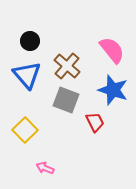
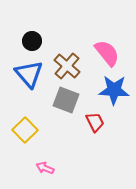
black circle: moved 2 px right
pink semicircle: moved 5 px left, 3 px down
blue triangle: moved 2 px right, 1 px up
blue star: moved 1 px right; rotated 16 degrees counterclockwise
